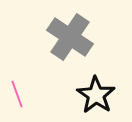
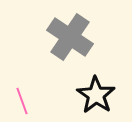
pink line: moved 5 px right, 7 px down
